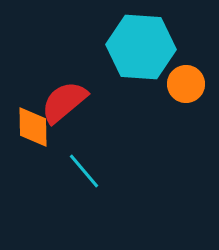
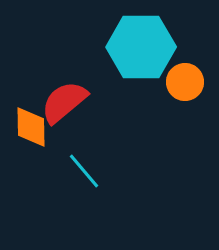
cyan hexagon: rotated 4 degrees counterclockwise
orange circle: moved 1 px left, 2 px up
orange diamond: moved 2 px left
